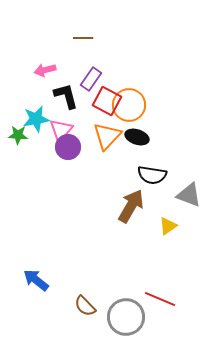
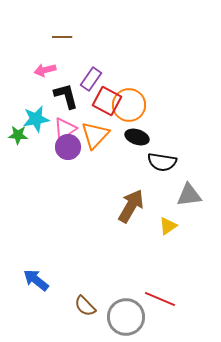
brown line: moved 21 px left, 1 px up
pink triangle: moved 4 px right, 1 px up; rotated 15 degrees clockwise
orange triangle: moved 12 px left, 1 px up
black semicircle: moved 10 px right, 13 px up
gray triangle: rotated 28 degrees counterclockwise
